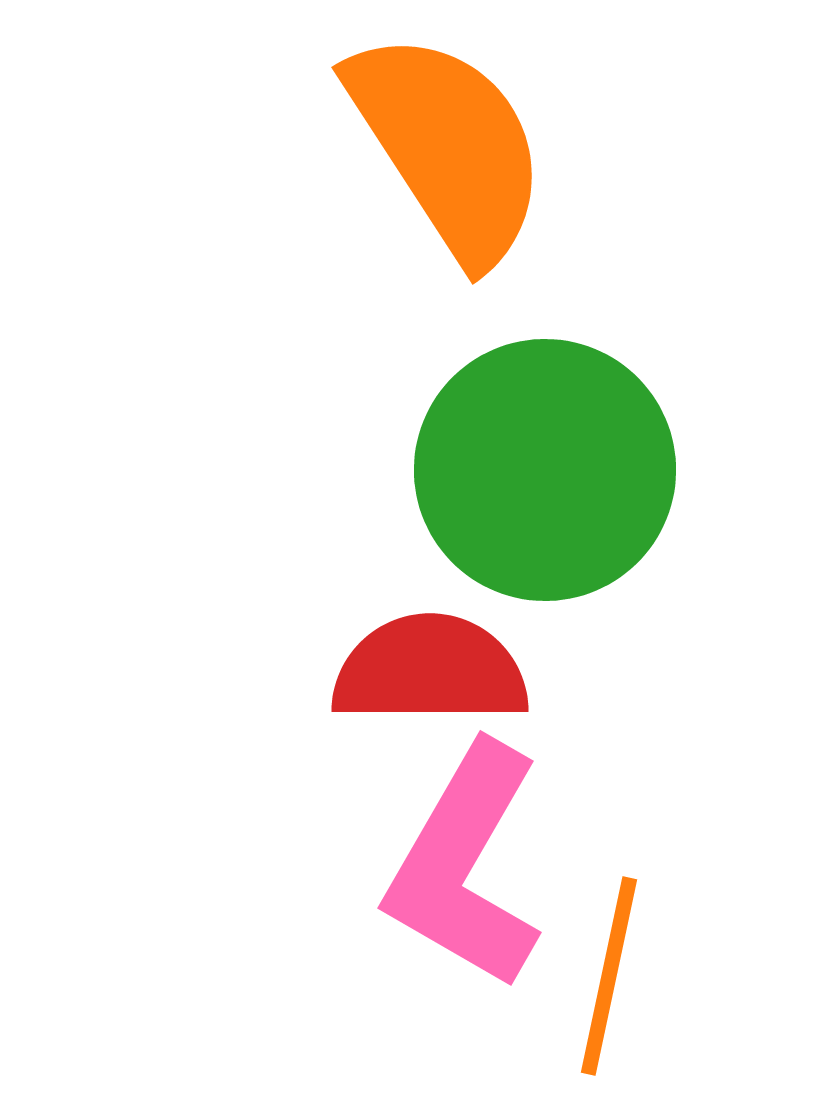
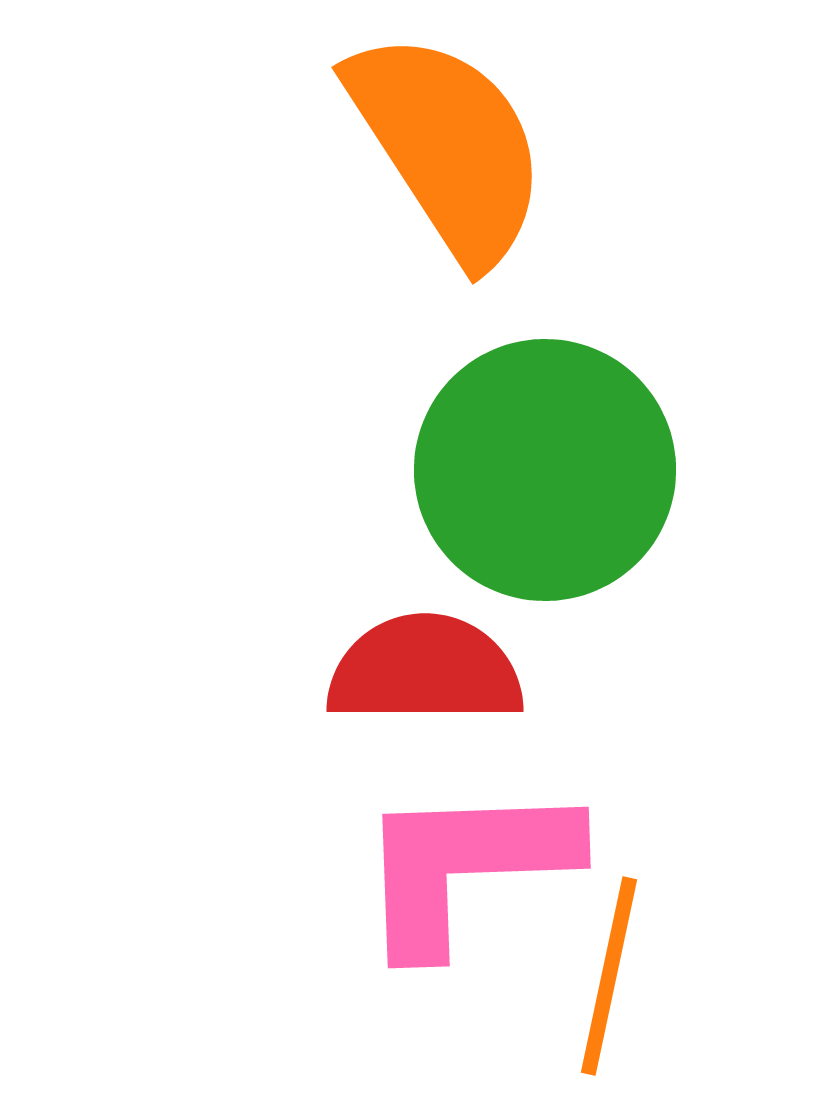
red semicircle: moved 5 px left
pink L-shape: rotated 58 degrees clockwise
